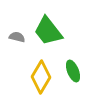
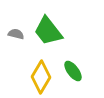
gray semicircle: moved 1 px left, 3 px up
green ellipse: rotated 15 degrees counterclockwise
